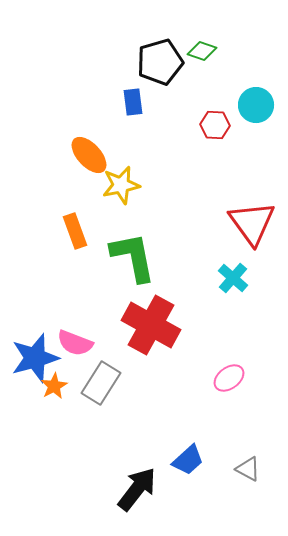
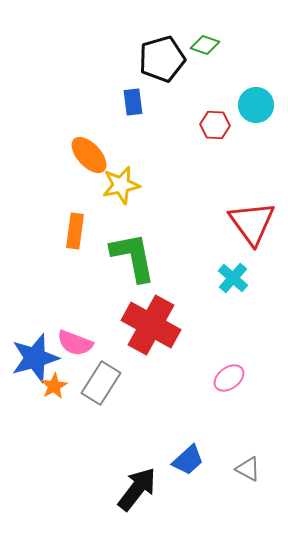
green diamond: moved 3 px right, 6 px up
black pentagon: moved 2 px right, 3 px up
orange rectangle: rotated 28 degrees clockwise
